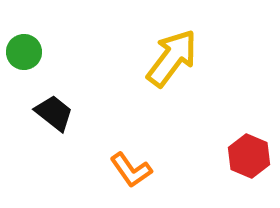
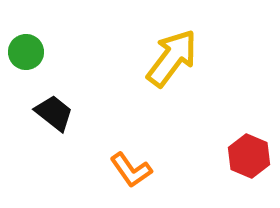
green circle: moved 2 px right
